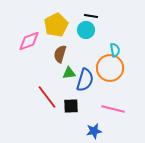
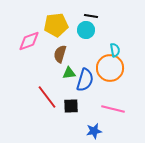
yellow pentagon: rotated 20 degrees clockwise
